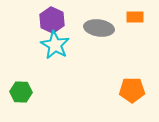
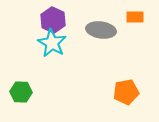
purple hexagon: moved 1 px right
gray ellipse: moved 2 px right, 2 px down
cyan star: moved 3 px left, 2 px up
orange pentagon: moved 6 px left, 2 px down; rotated 10 degrees counterclockwise
